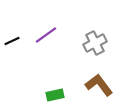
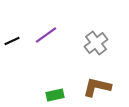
gray cross: moved 1 px right; rotated 10 degrees counterclockwise
brown L-shape: moved 2 px left, 2 px down; rotated 40 degrees counterclockwise
